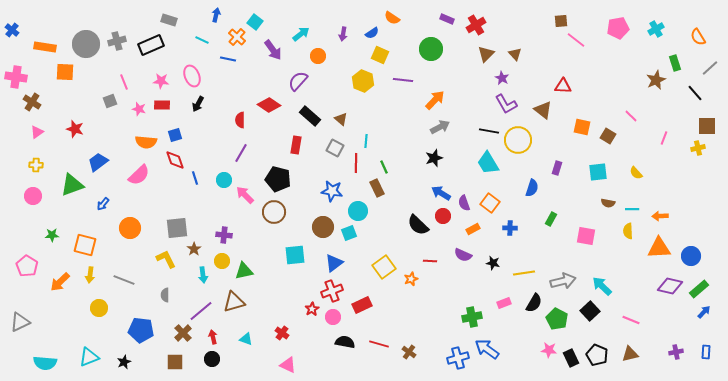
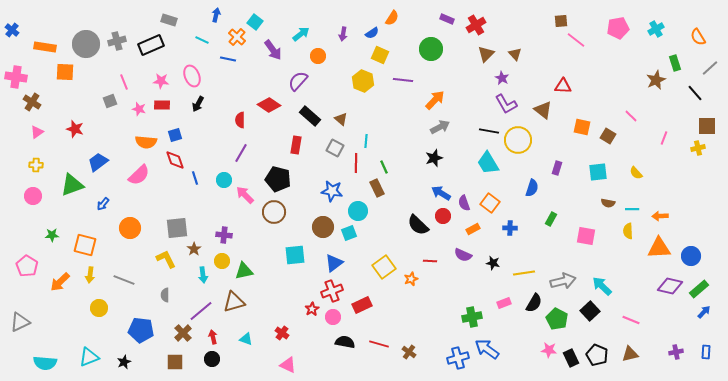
orange semicircle at (392, 18): rotated 91 degrees counterclockwise
